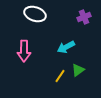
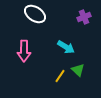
white ellipse: rotated 15 degrees clockwise
cyan arrow: rotated 120 degrees counterclockwise
green triangle: rotated 40 degrees counterclockwise
